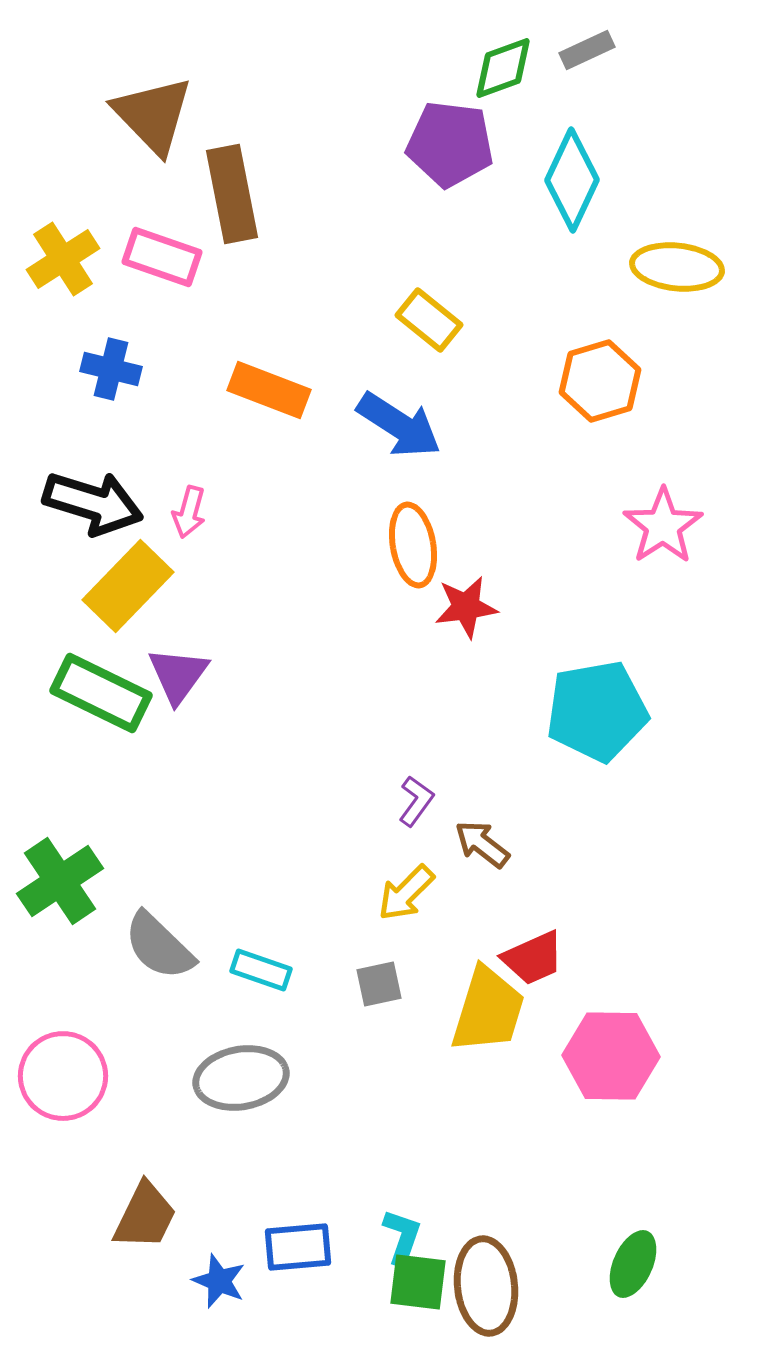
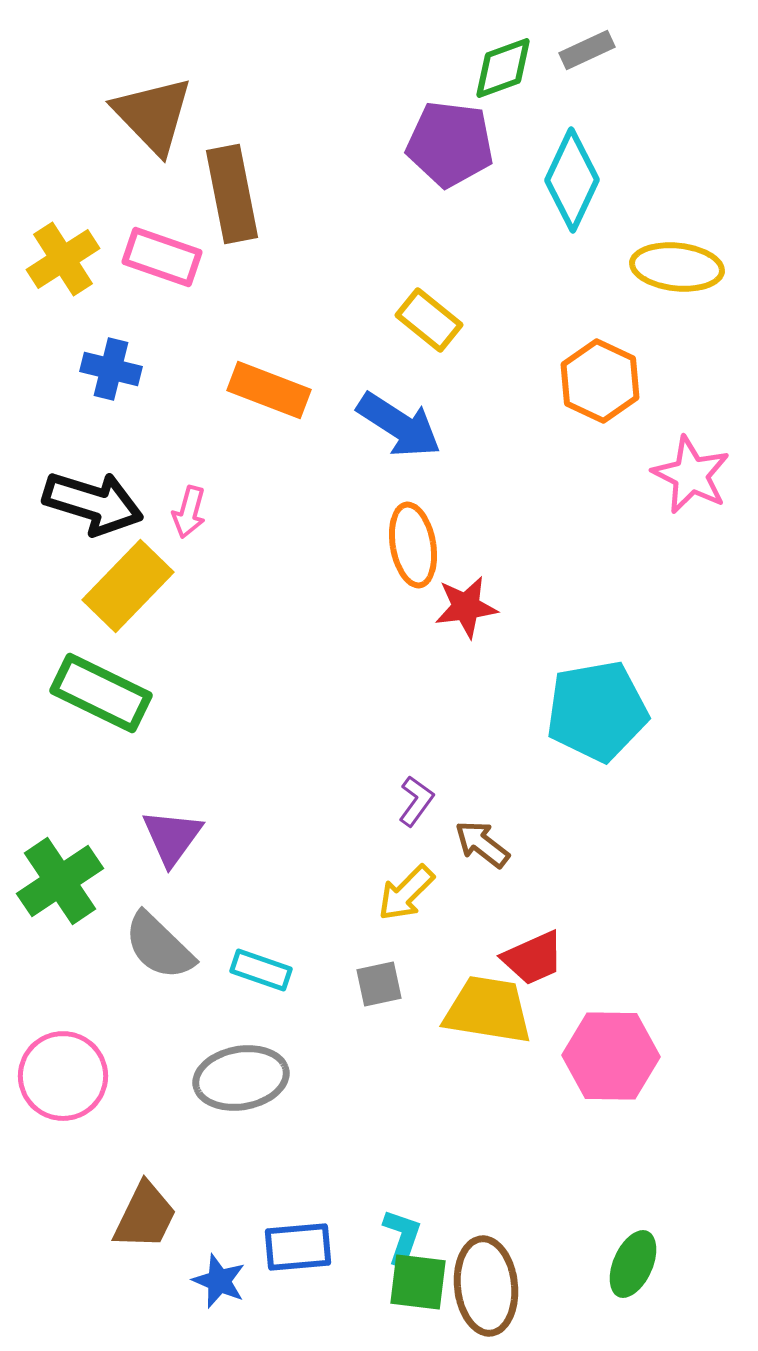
orange hexagon at (600, 381): rotated 18 degrees counterclockwise
pink star at (663, 526): moved 28 px right, 51 px up; rotated 12 degrees counterclockwise
purple triangle at (178, 675): moved 6 px left, 162 px down
yellow trapezoid at (488, 1010): rotated 98 degrees counterclockwise
